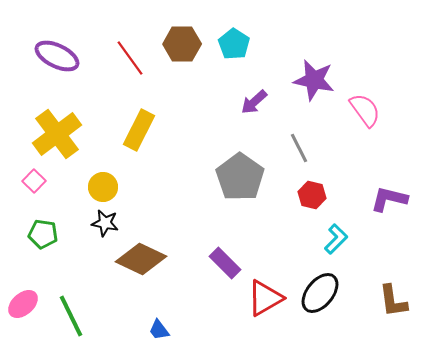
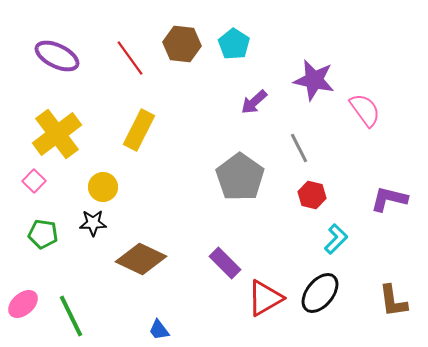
brown hexagon: rotated 6 degrees clockwise
black star: moved 12 px left; rotated 12 degrees counterclockwise
